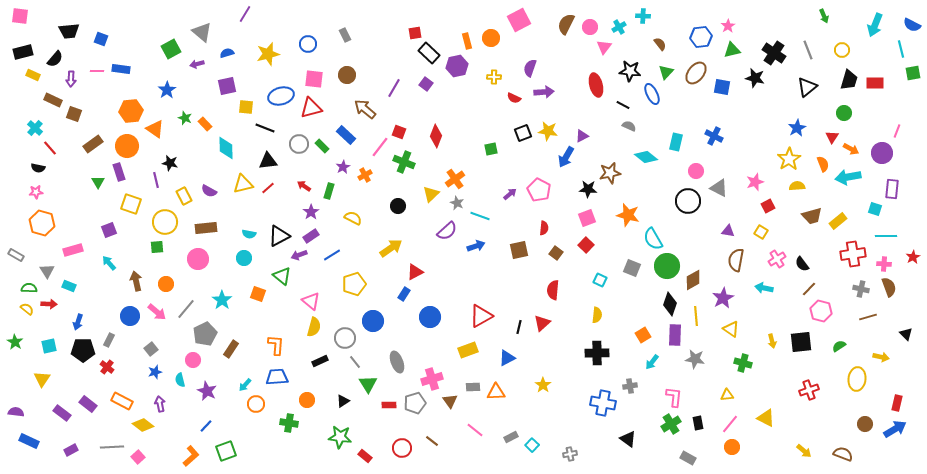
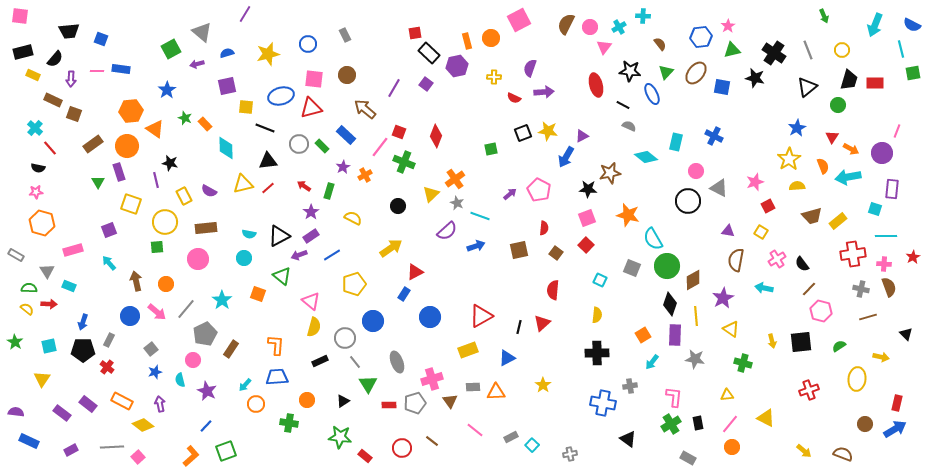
green circle at (844, 113): moved 6 px left, 8 px up
orange semicircle at (823, 164): moved 2 px down
blue arrow at (78, 322): moved 5 px right
